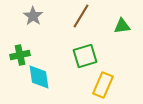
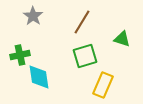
brown line: moved 1 px right, 6 px down
green triangle: moved 13 px down; rotated 24 degrees clockwise
